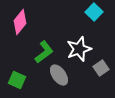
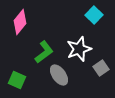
cyan square: moved 3 px down
